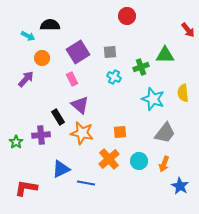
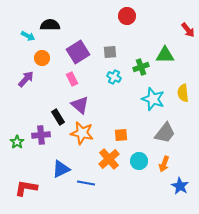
orange square: moved 1 px right, 3 px down
green star: moved 1 px right
